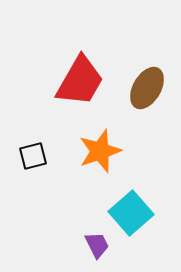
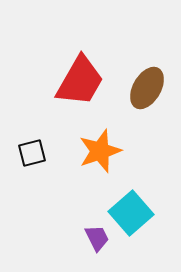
black square: moved 1 px left, 3 px up
purple trapezoid: moved 7 px up
